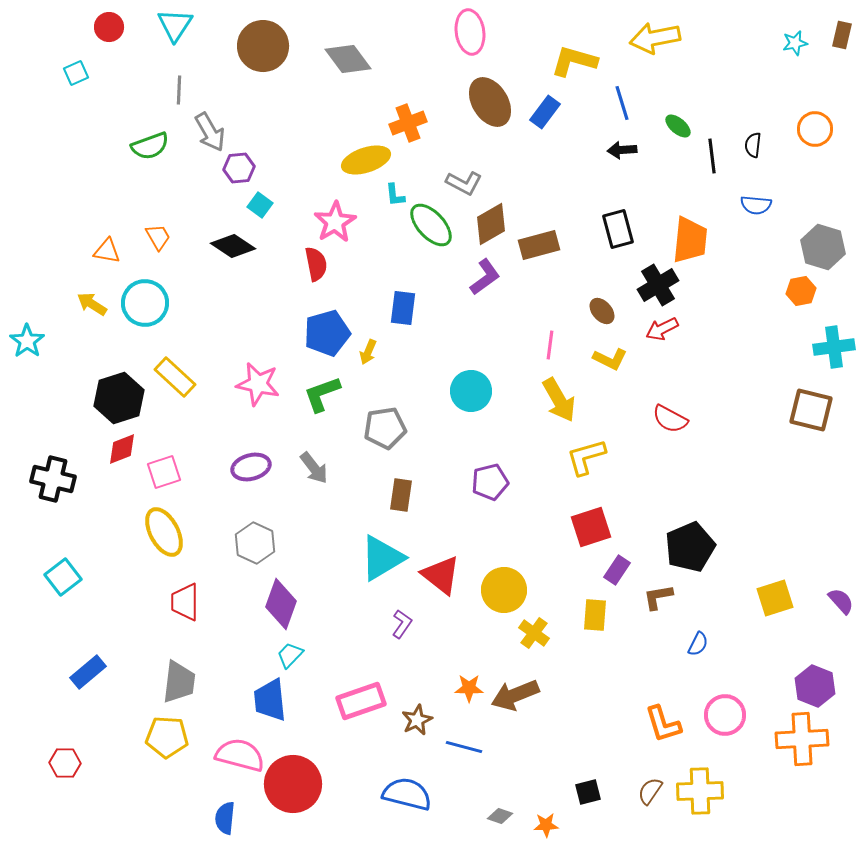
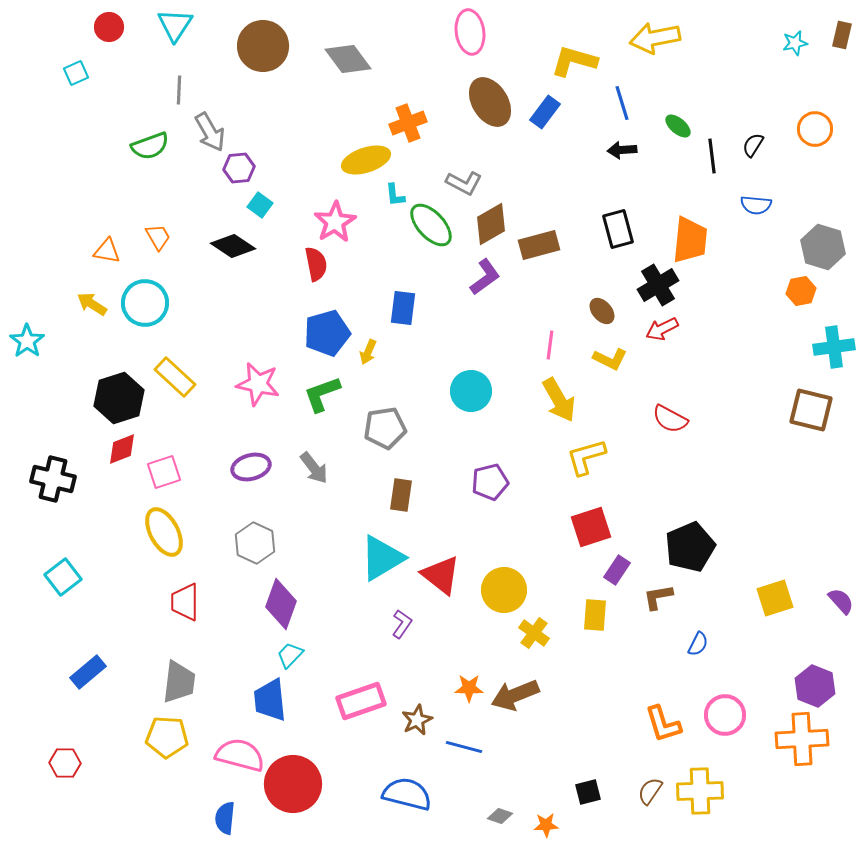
black semicircle at (753, 145): rotated 25 degrees clockwise
